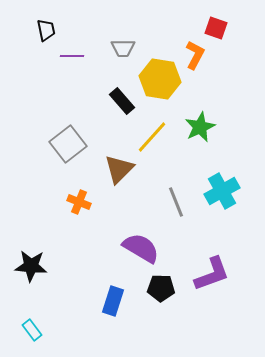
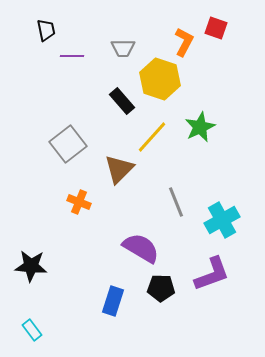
orange L-shape: moved 11 px left, 13 px up
yellow hexagon: rotated 9 degrees clockwise
cyan cross: moved 29 px down
